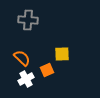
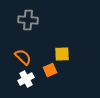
orange semicircle: moved 1 px right, 1 px up
orange square: moved 3 px right
